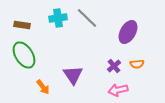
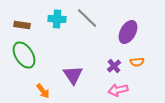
cyan cross: moved 1 px left, 1 px down; rotated 12 degrees clockwise
orange semicircle: moved 2 px up
orange arrow: moved 4 px down
